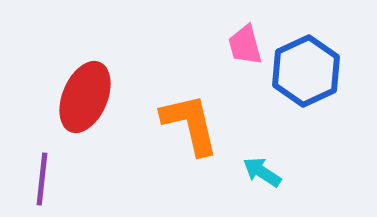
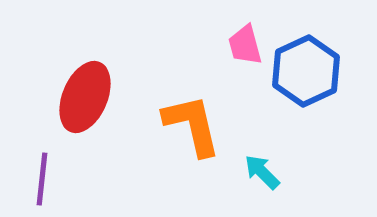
orange L-shape: moved 2 px right, 1 px down
cyan arrow: rotated 12 degrees clockwise
